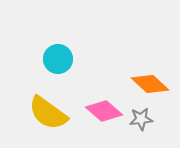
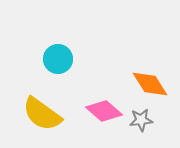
orange diamond: rotated 15 degrees clockwise
yellow semicircle: moved 6 px left, 1 px down
gray star: moved 1 px down
